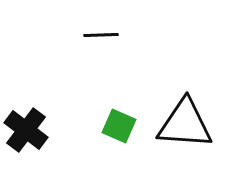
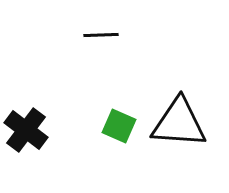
black triangle: moved 6 px left, 1 px up
